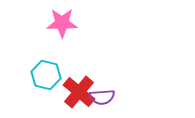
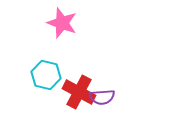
pink star: rotated 20 degrees clockwise
red cross: rotated 12 degrees counterclockwise
